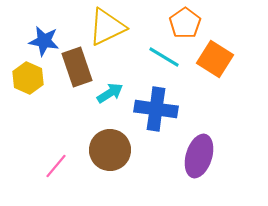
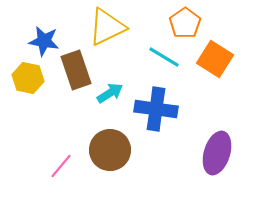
brown rectangle: moved 1 px left, 3 px down
yellow hexagon: rotated 12 degrees counterclockwise
purple ellipse: moved 18 px right, 3 px up
pink line: moved 5 px right
